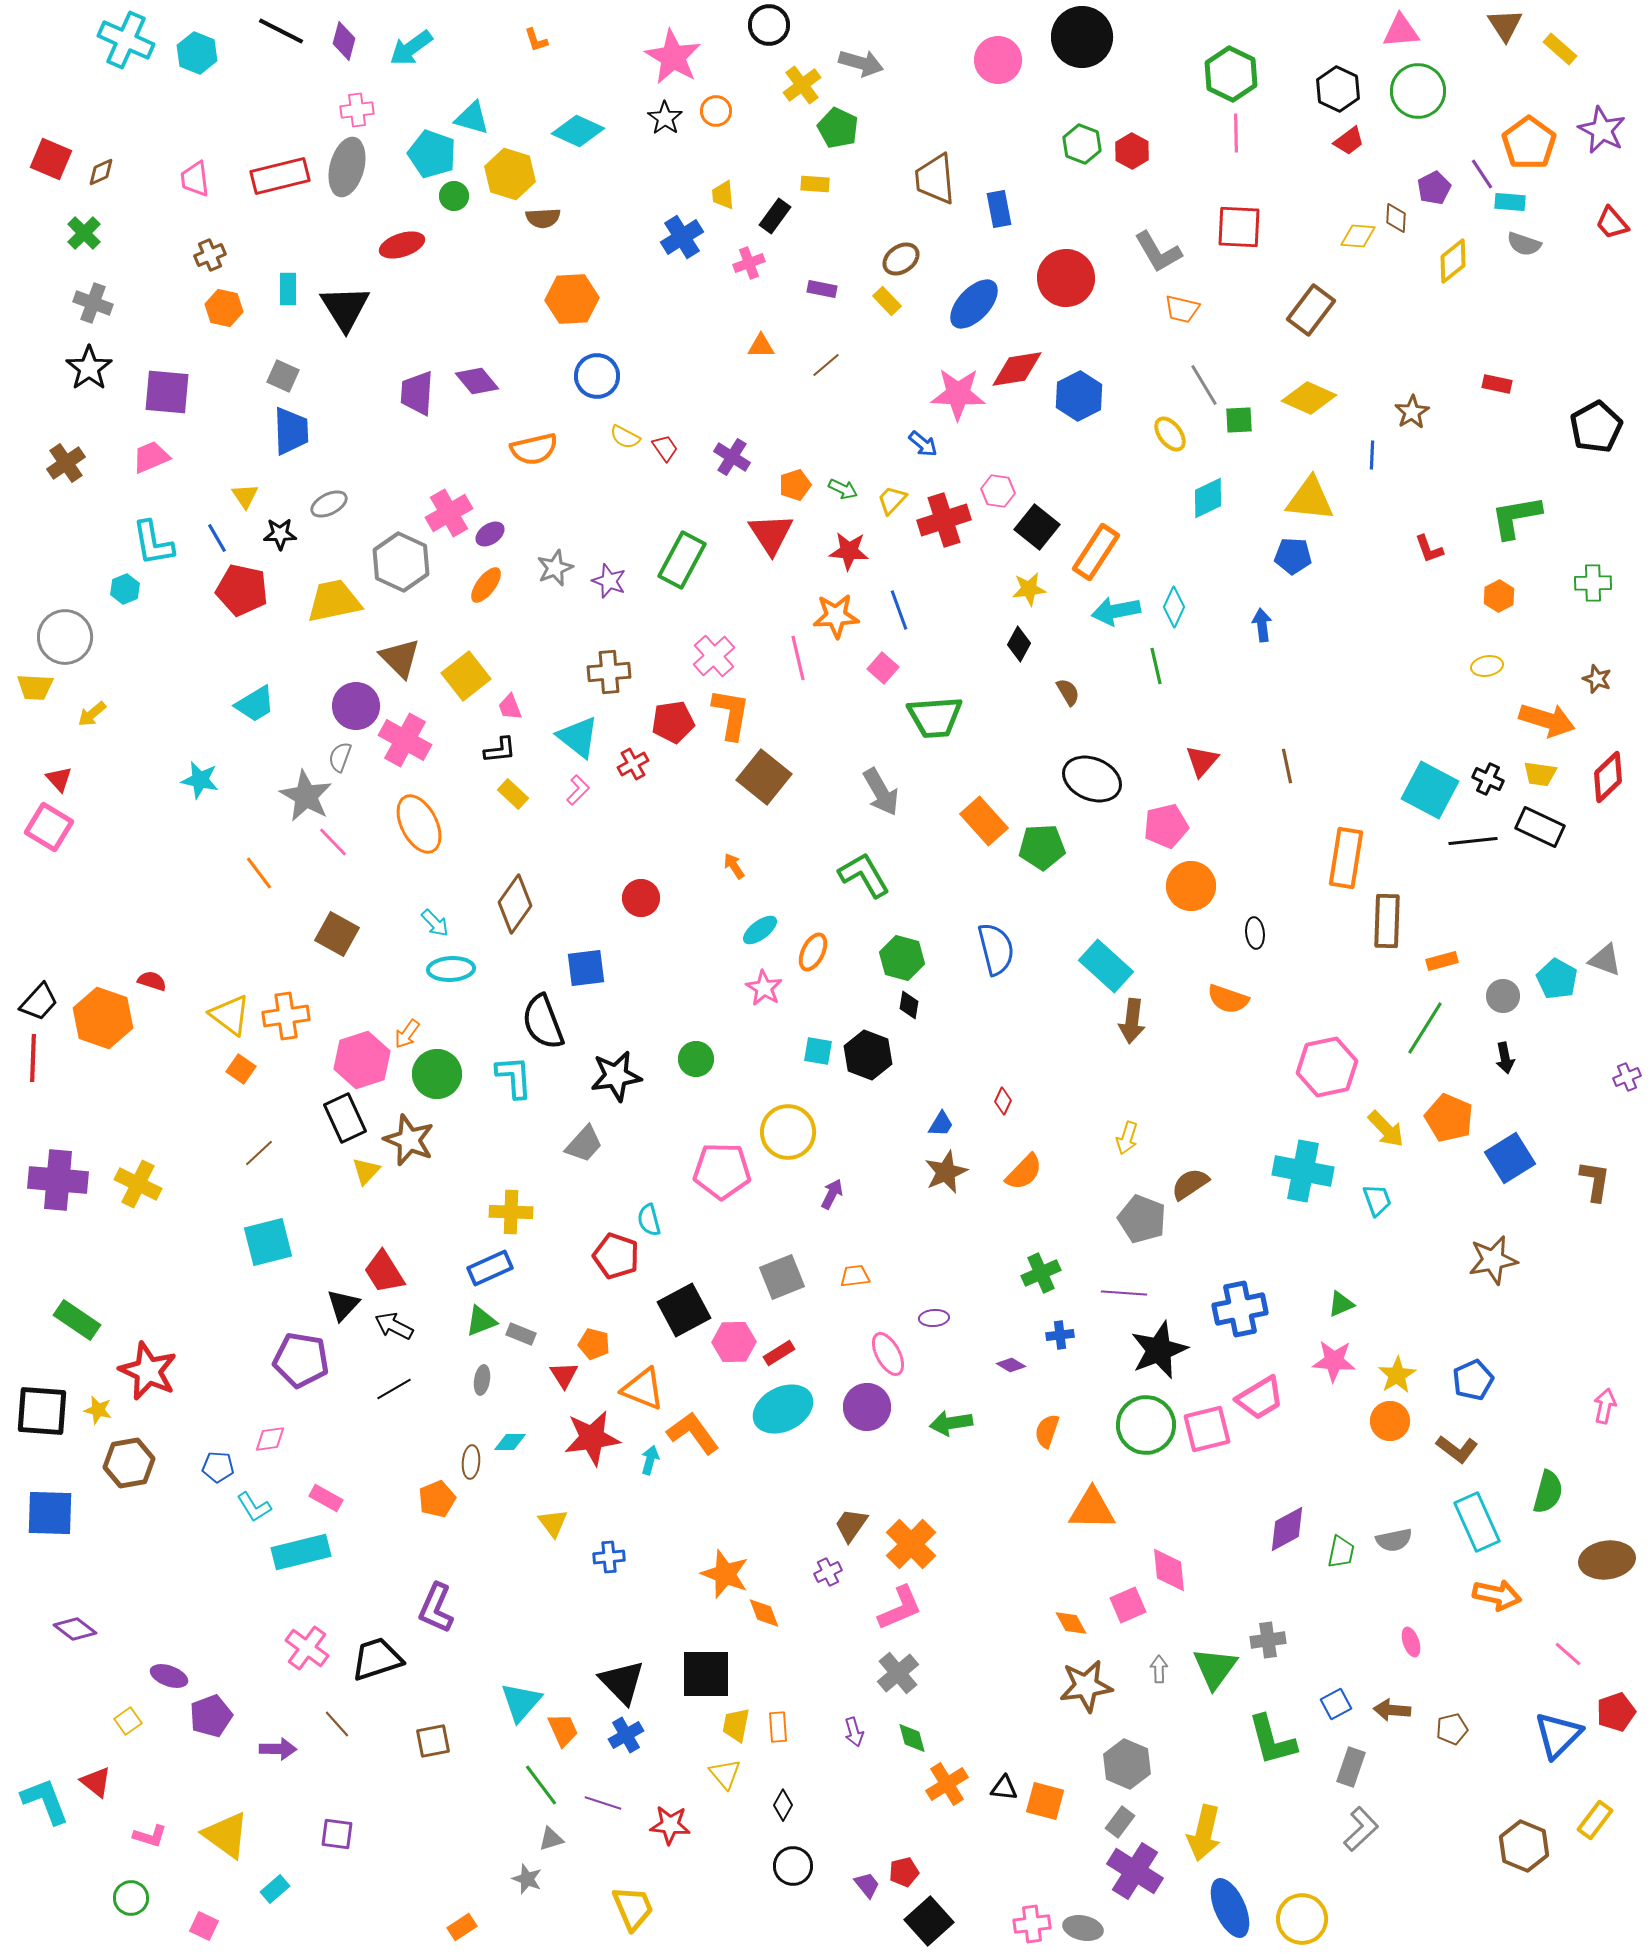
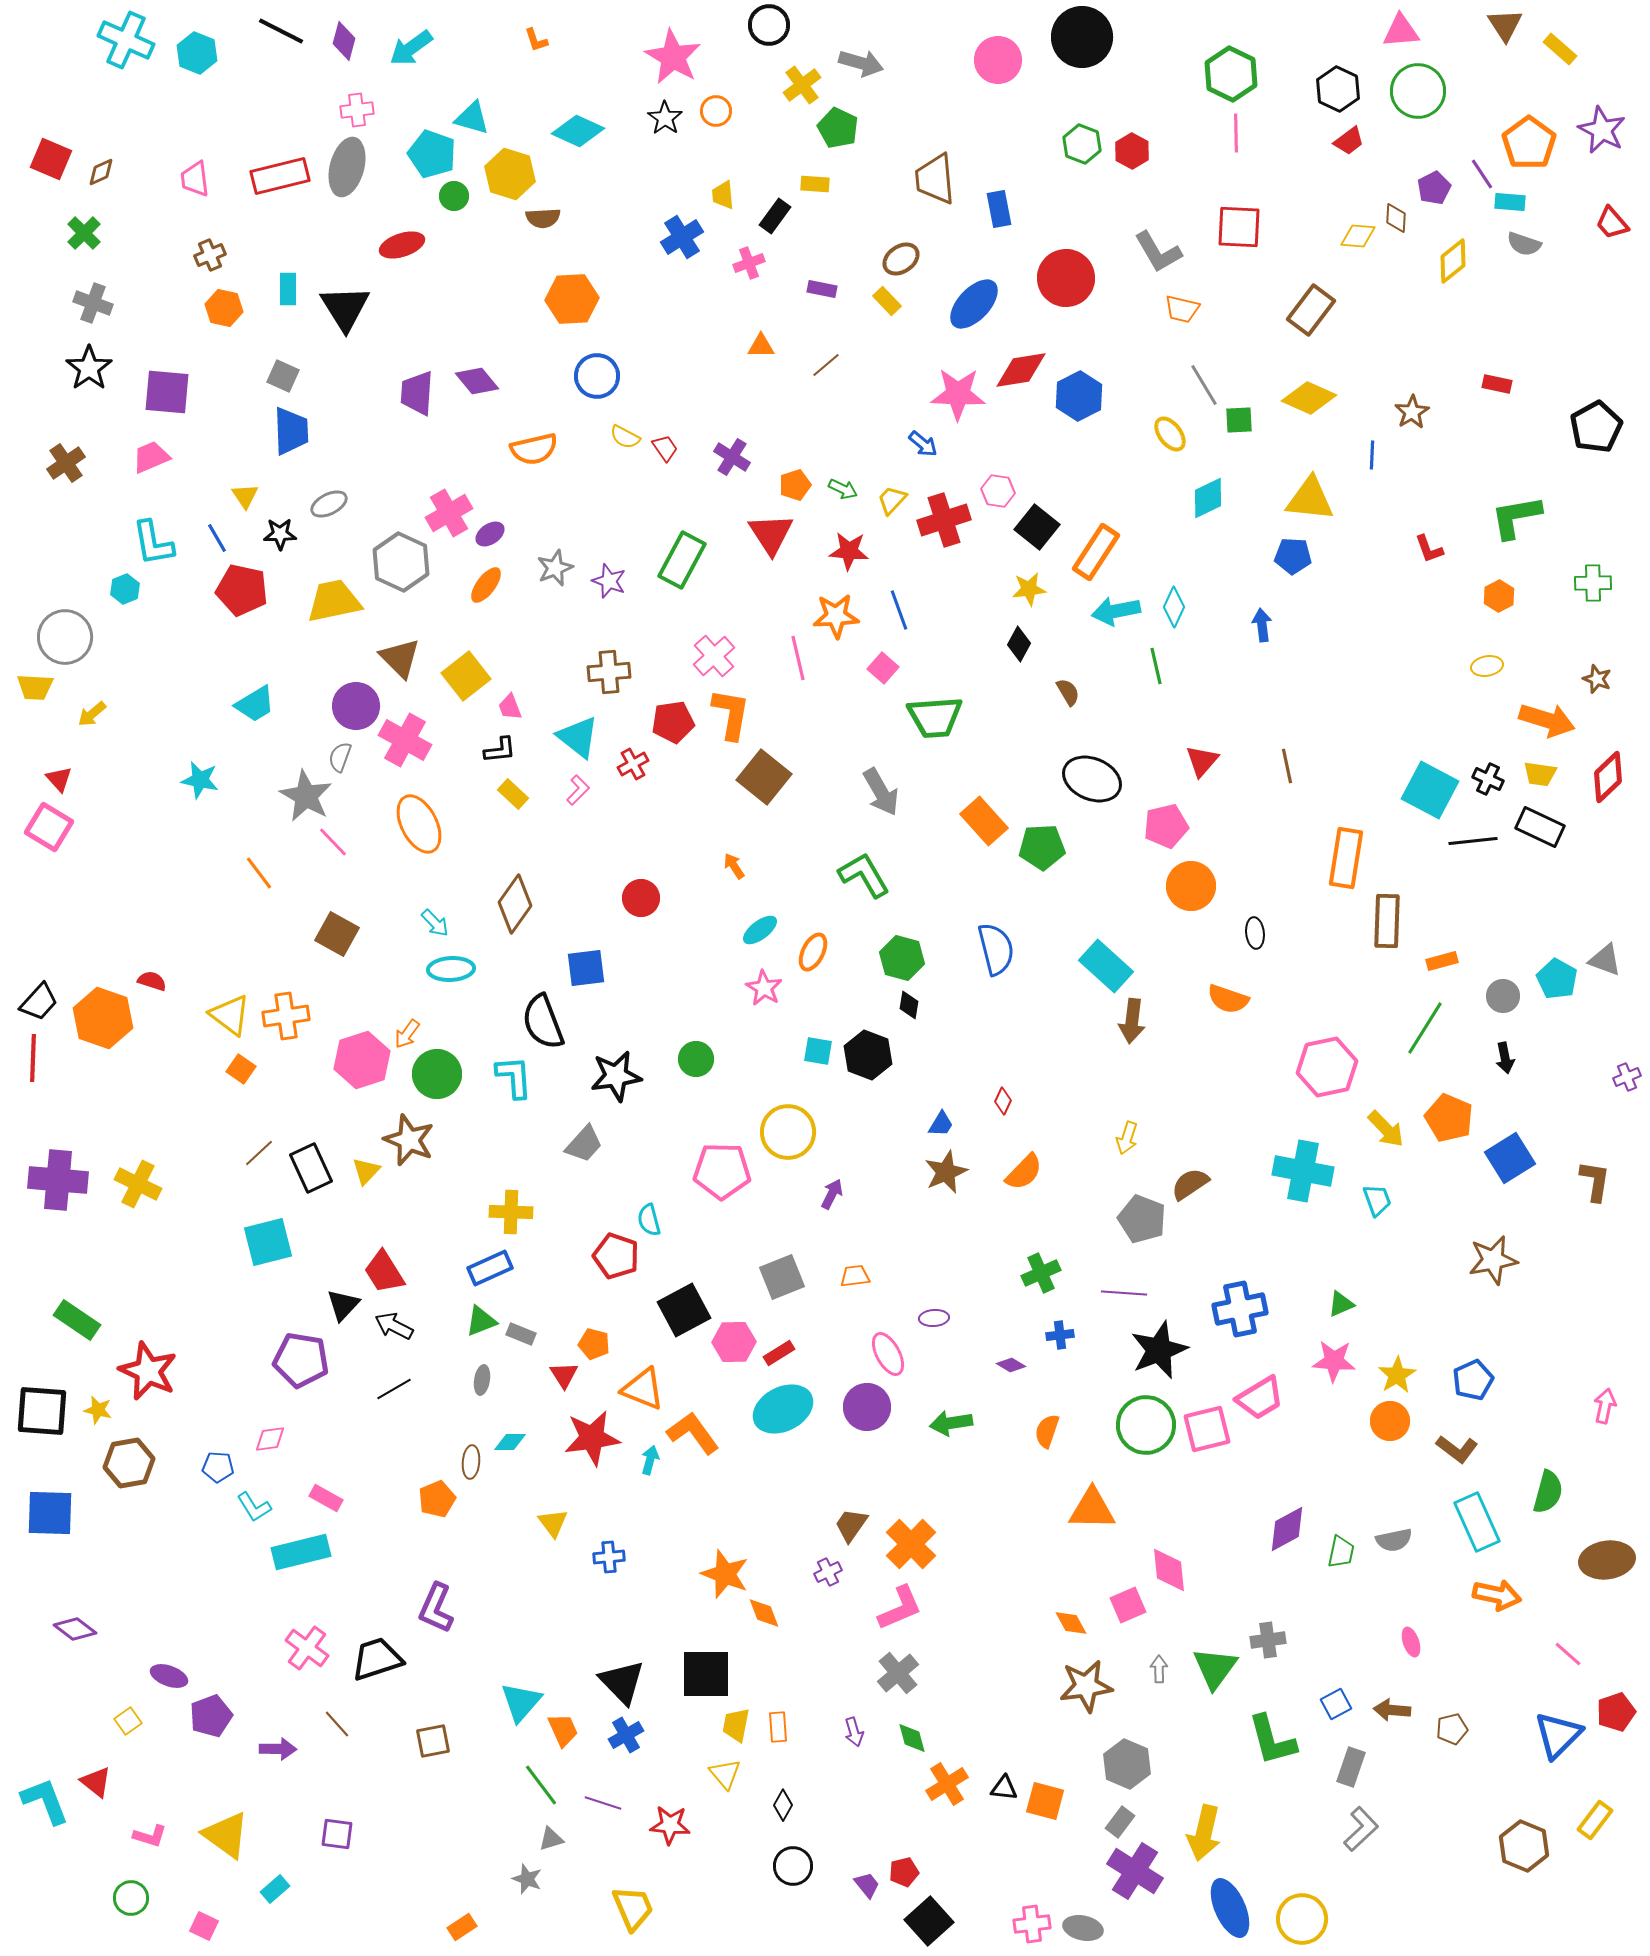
red diamond at (1017, 369): moved 4 px right, 1 px down
black rectangle at (345, 1118): moved 34 px left, 50 px down
